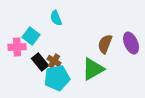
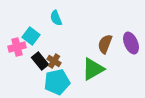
pink cross: rotated 12 degrees counterclockwise
black rectangle: moved 1 px up
cyan pentagon: moved 4 px down
